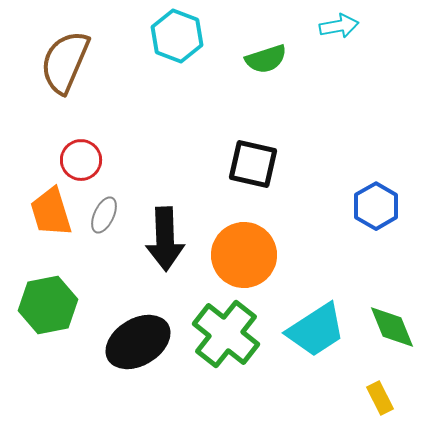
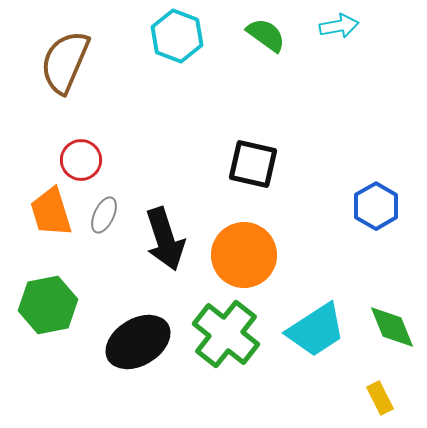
green semicircle: moved 24 px up; rotated 126 degrees counterclockwise
black arrow: rotated 16 degrees counterclockwise
